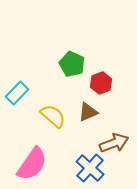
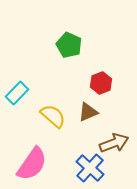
green pentagon: moved 3 px left, 19 px up
